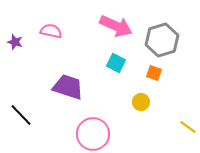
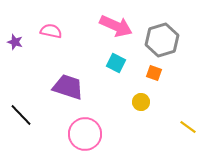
pink circle: moved 8 px left
